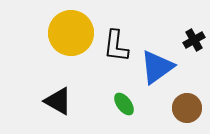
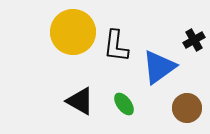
yellow circle: moved 2 px right, 1 px up
blue triangle: moved 2 px right
black triangle: moved 22 px right
